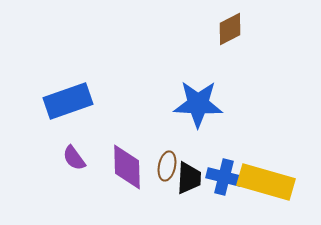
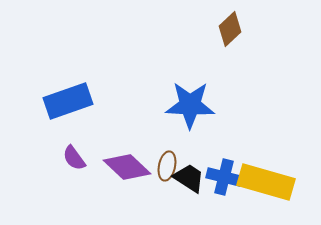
brown diamond: rotated 16 degrees counterclockwise
blue star: moved 8 px left, 1 px down
purple diamond: rotated 45 degrees counterclockwise
black trapezoid: rotated 60 degrees counterclockwise
